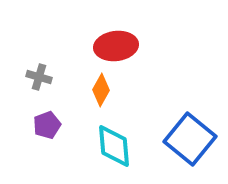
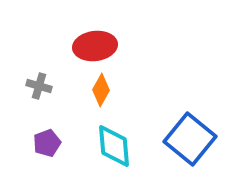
red ellipse: moved 21 px left
gray cross: moved 9 px down
purple pentagon: moved 18 px down
